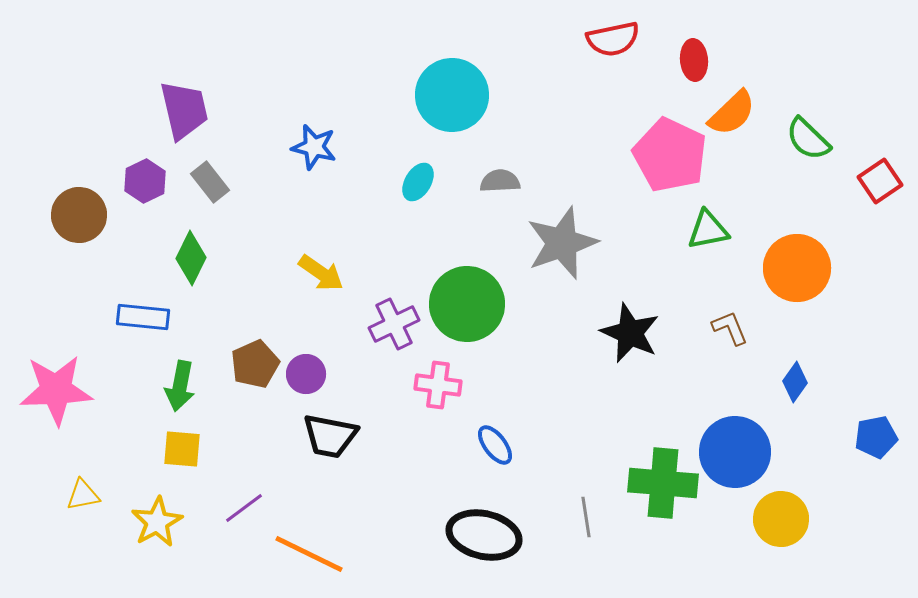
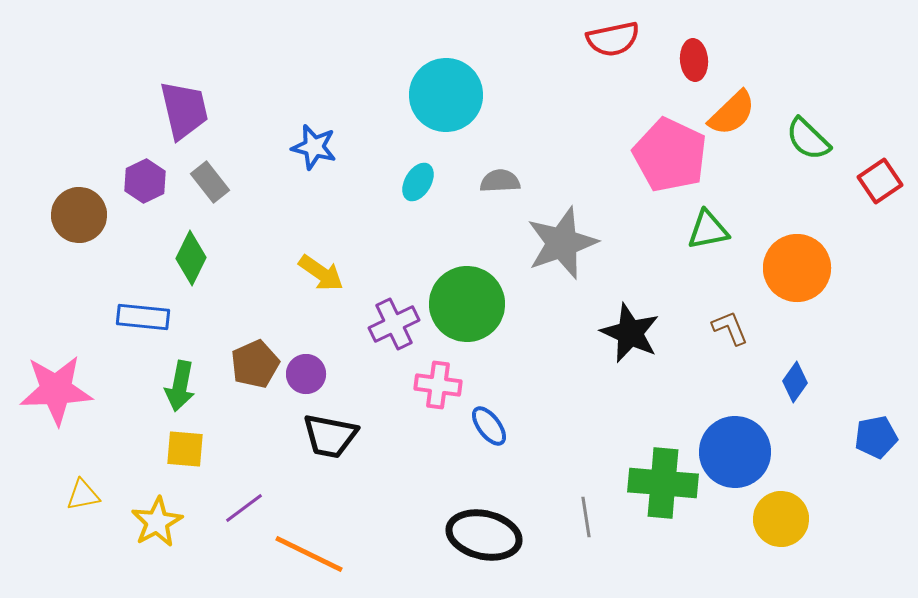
cyan circle at (452, 95): moved 6 px left
blue ellipse at (495, 445): moved 6 px left, 19 px up
yellow square at (182, 449): moved 3 px right
